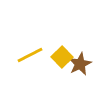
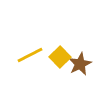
yellow square: moved 2 px left
